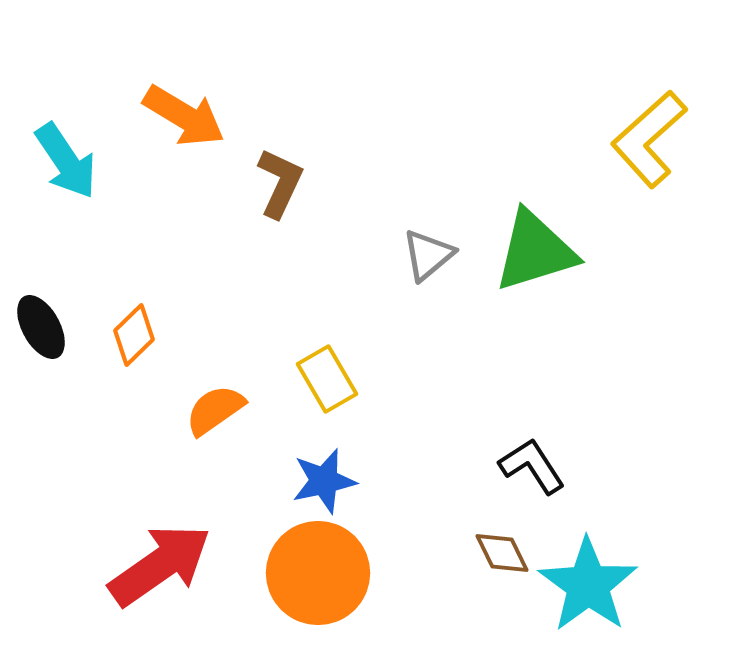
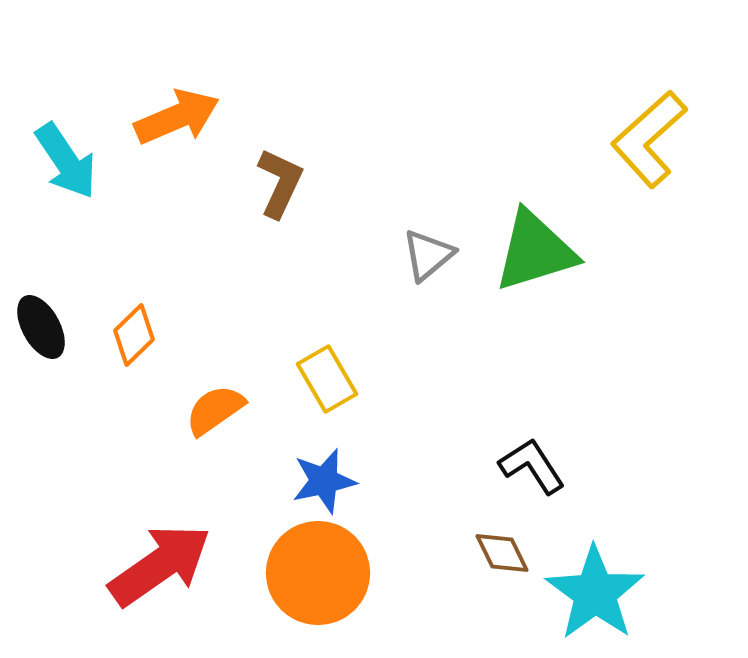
orange arrow: moved 7 px left, 1 px down; rotated 54 degrees counterclockwise
cyan star: moved 7 px right, 8 px down
